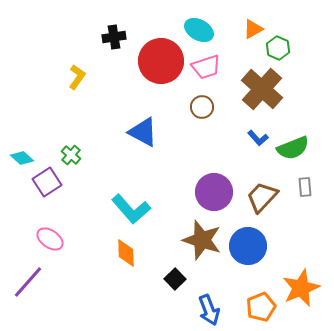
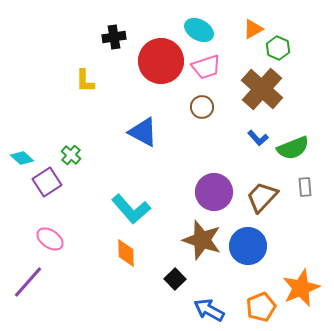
yellow L-shape: moved 8 px right, 4 px down; rotated 145 degrees clockwise
blue arrow: rotated 140 degrees clockwise
